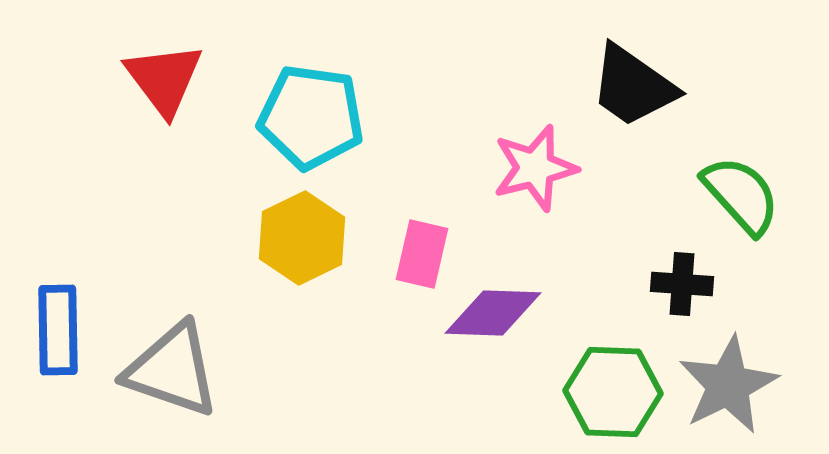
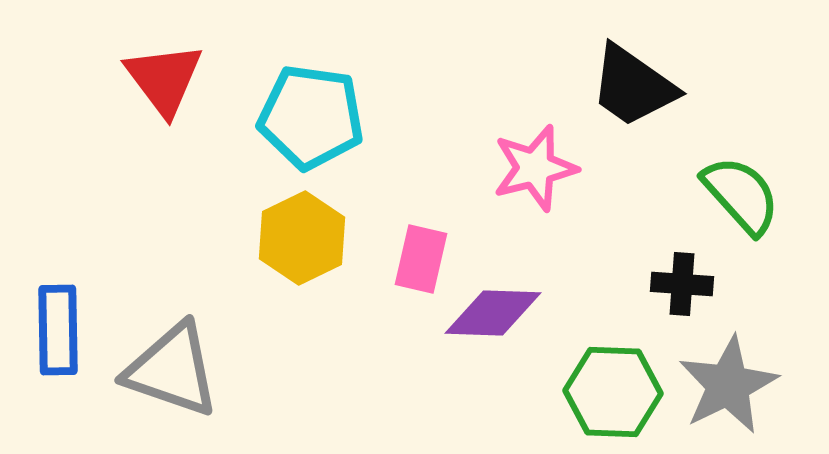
pink rectangle: moved 1 px left, 5 px down
